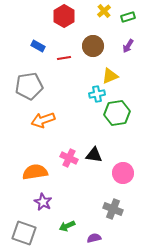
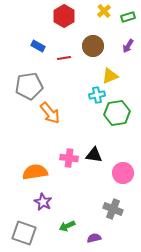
cyan cross: moved 1 px down
orange arrow: moved 7 px right, 7 px up; rotated 110 degrees counterclockwise
pink cross: rotated 18 degrees counterclockwise
